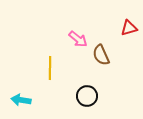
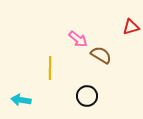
red triangle: moved 2 px right, 1 px up
brown semicircle: rotated 145 degrees clockwise
